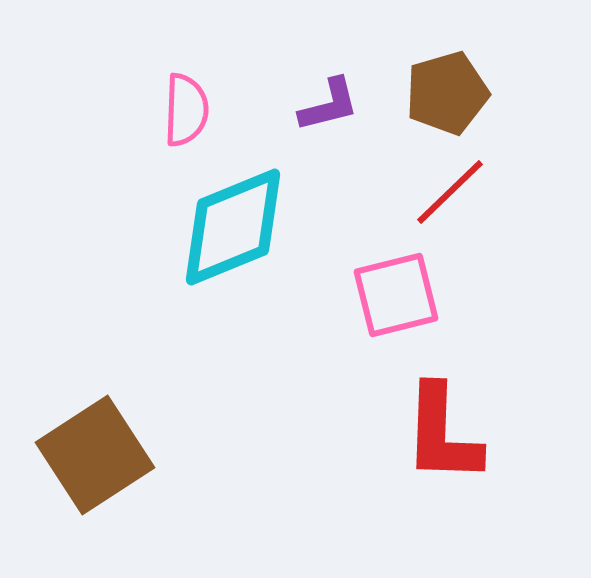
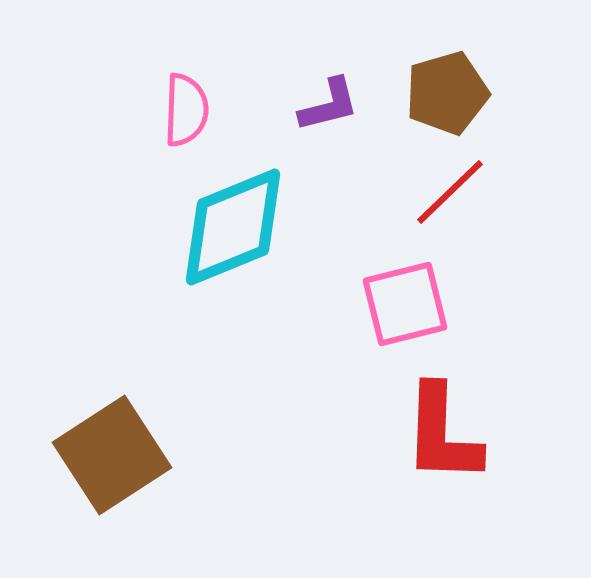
pink square: moved 9 px right, 9 px down
brown square: moved 17 px right
